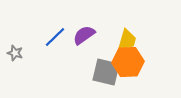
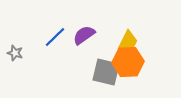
yellow trapezoid: moved 1 px right, 1 px down; rotated 10 degrees clockwise
